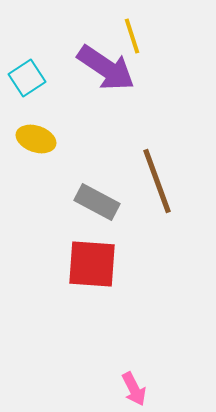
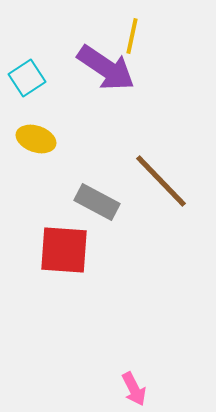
yellow line: rotated 30 degrees clockwise
brown line: moved 4 px right; rotated 24 degrees counterclockwise
red square: moved 28 px left, 14 px up
